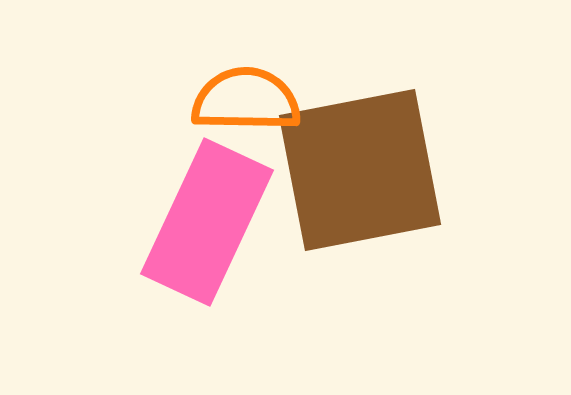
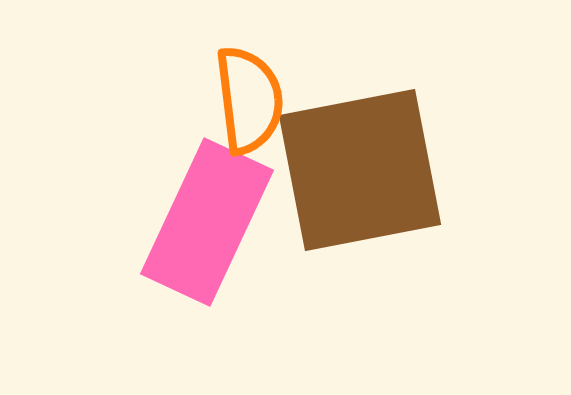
orange semicircle: moved 3 px right; rotated 82 degrees clockwise
